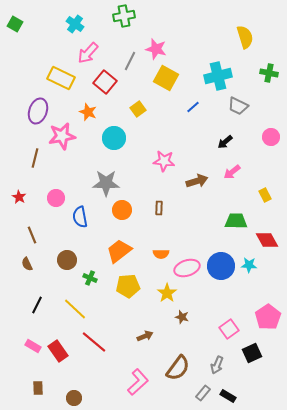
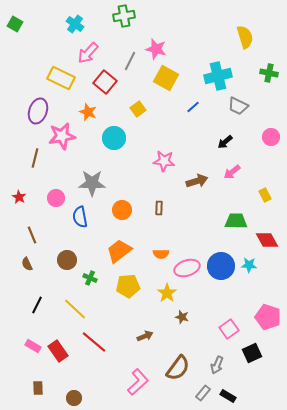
gray star at (106, 183): moved 14 px left
pink pentagon at (268, 317): rotated 20 degrees counterclockwise
